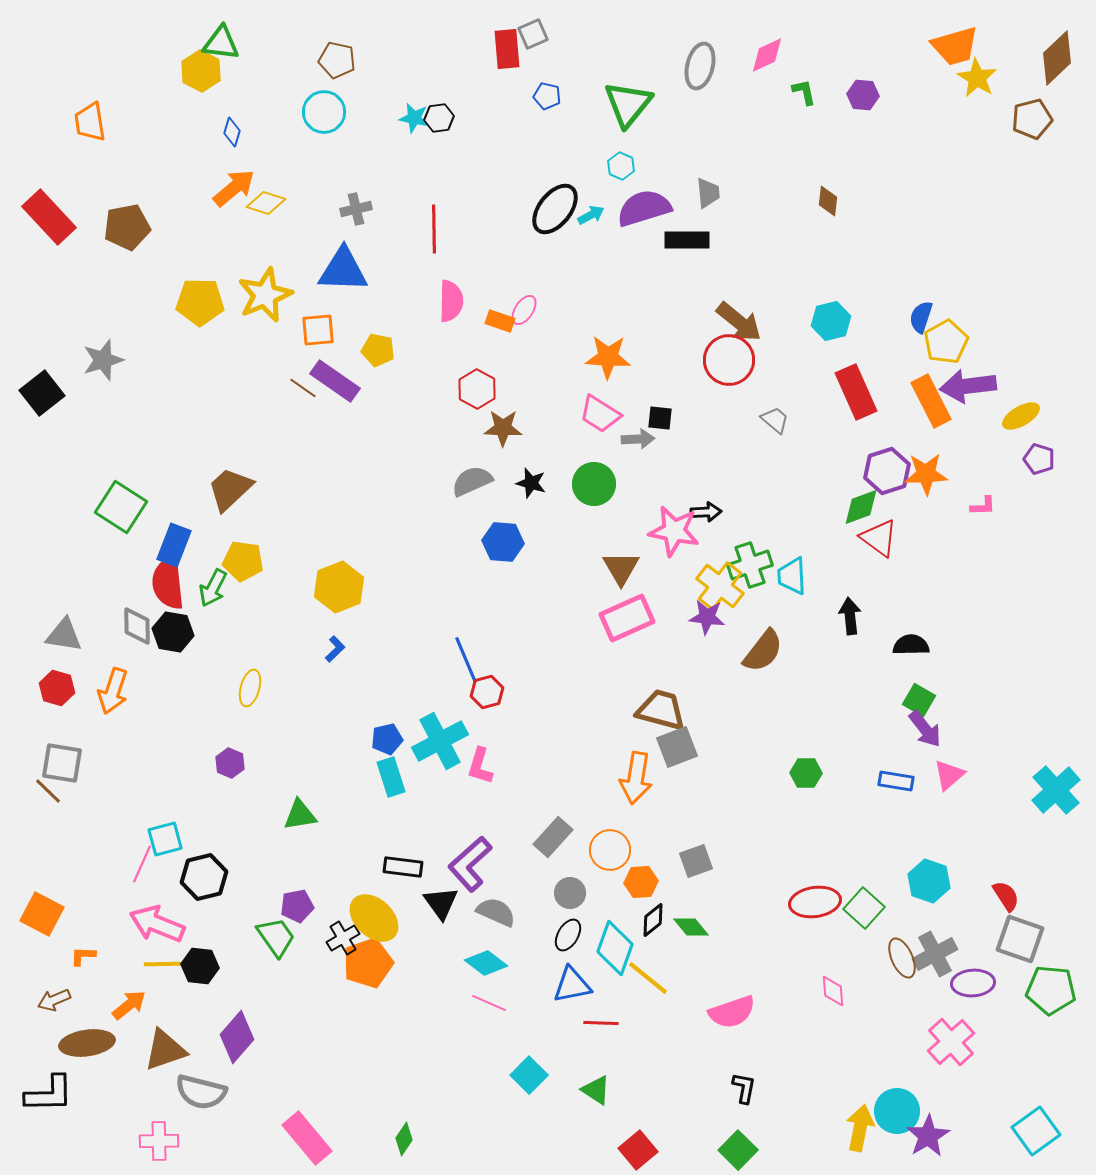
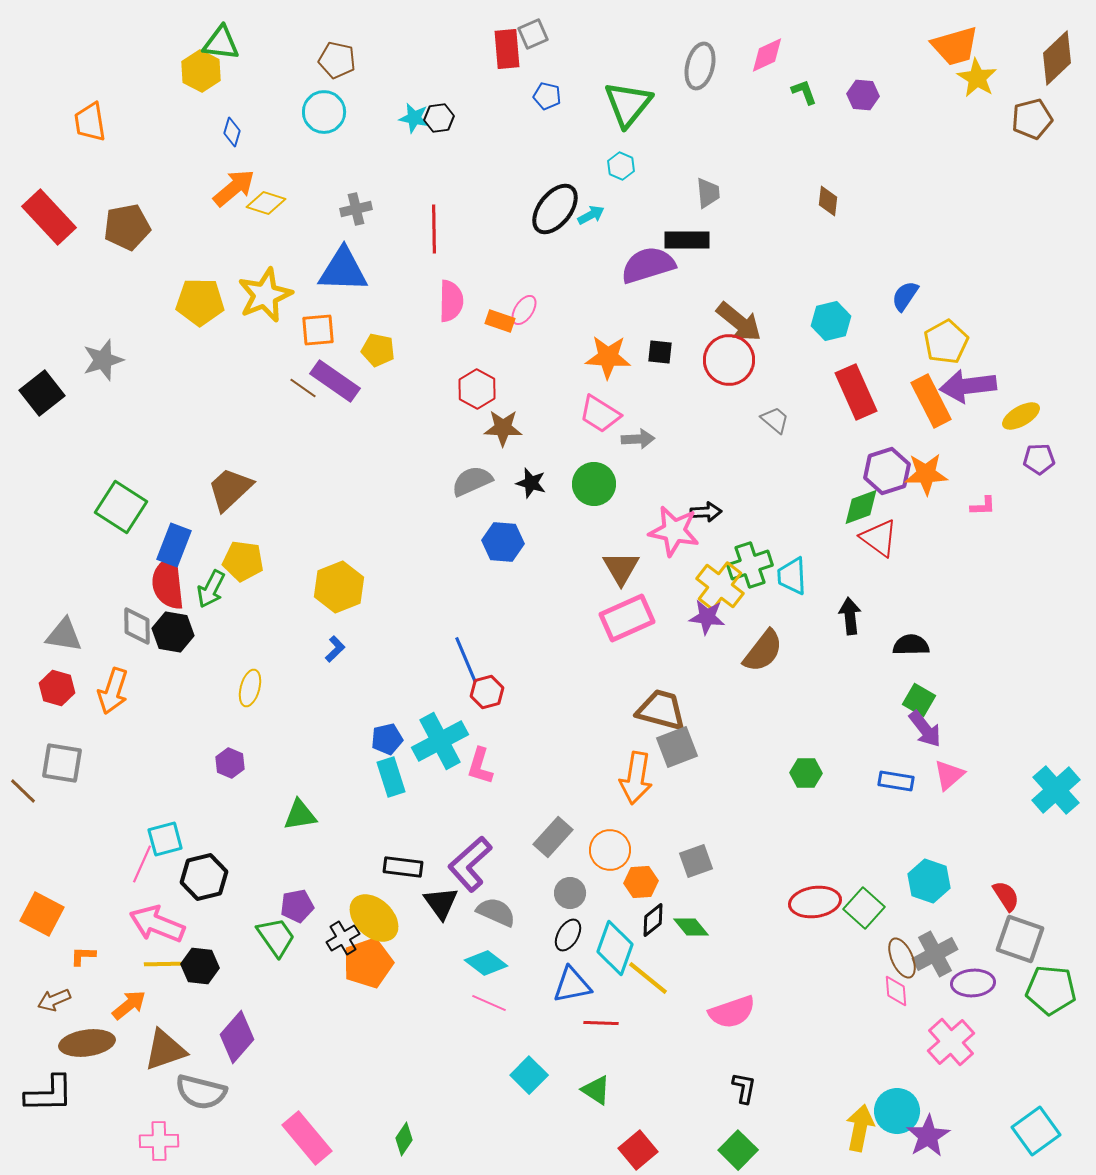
green L-shape at (804, 92): rotated 8 degrees counterclockwise
purple semicircle at (644, 208): moved 4 px right, 57 px down
blue semicircle at (921, 317): moved 16 px left, 21 px up; rotated 16 degrees clockwise
black square at (660, 418): moved 66 px up
purple pentagon at (1039, 459): rotated 20 degrees counterclockwise
green arrow at (213, 588): moved 2 px left, 1 px down
brown line at (48, 791): moved 25 px left
pink diamond at (833, 991): moved 63 px right
